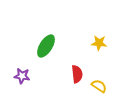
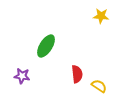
yellow star: moved 2 px right, 27 px up
